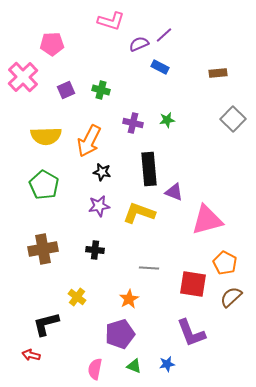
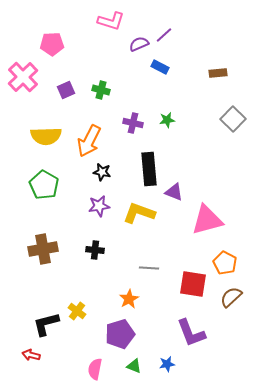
yellow cross: moved 14 px down
